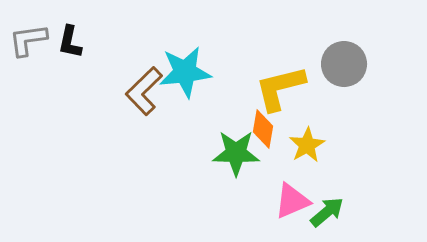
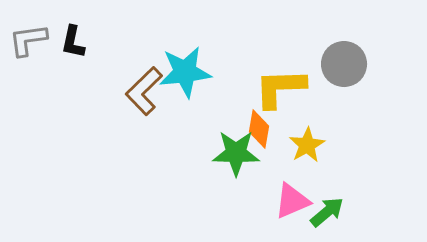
black L-shape: moved 3 px right
yellow L-shape: rotated 12 degrees clockwise
orange diamond: moved 4 px left
